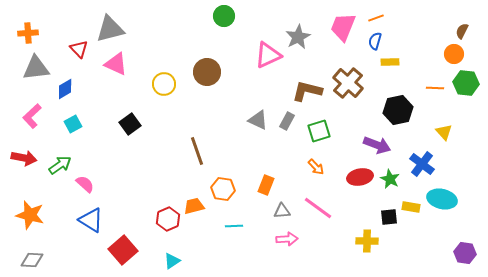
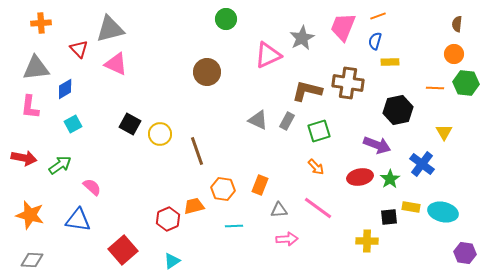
green circle at (224, 16): moved 2 px right, 3 px down
orange line at (376, 18): moved 2 px right, 2 px up
brown semicircle at (462, 31): moved 5 px left, 7 px up; rotated 21 degrees counterclockwise
orange cross at (28, 33): moved 13 px right, 10 px up
gray star at (298, 37): moved 4 px right, 1 px down
brown cross at (348, 83): rotated 32 degrees counterclockwise
yellow circle at (164, 84): moved 4 px left, 50 px down
pink L-shape at (32, 116): moved 2 px left, 9 px up; rotated 40 degrees counterclockwise
black square at (130, 124): rotated 25 degrees counterclockwise
yellow triangle at (444, 132): rotated 12 degrees clockwise
green star at (390, 179): rotated 12 degrees clockwise
pink semicircle at (85, 184): moved 7 px right, 3 px down
orange rectangle at (266, 185): moved 6 px left
cyan ellipse at (442, 199): moved 1 px right, 13 px down
gray triangle at (282, 211): moved 3 px left, 1 px up
blue triangle at (91, 220): moved 13 px left; rotated 24 degrees counterclockwise
